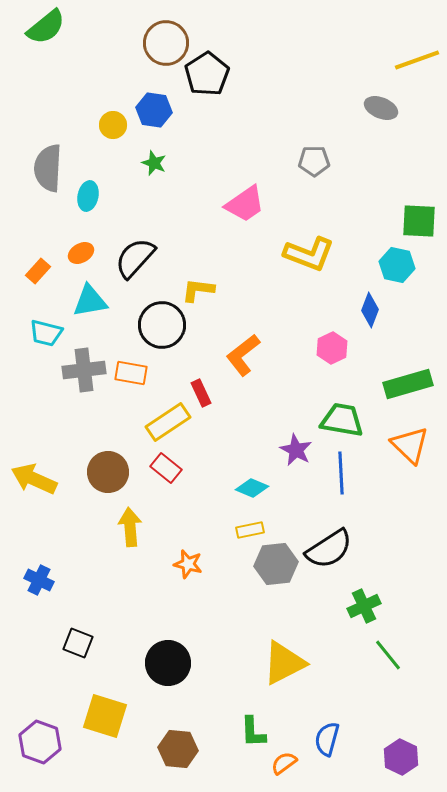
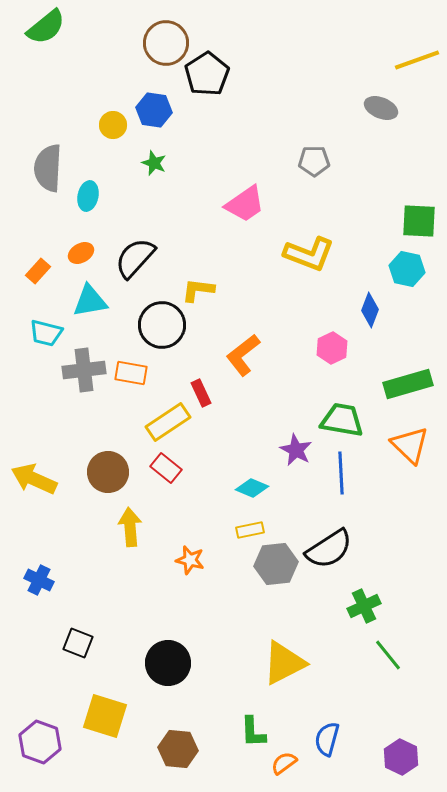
cyan hexagon at (397, 265): moved 10 px right, 4 px down
orange star at (188, 564): moved 2 px right, 4 px up
